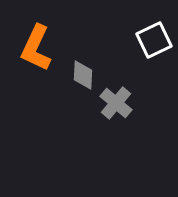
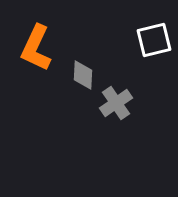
white square: rotated 12 degrees clockwise
gray cross: rotated 16 degrees clockwise
